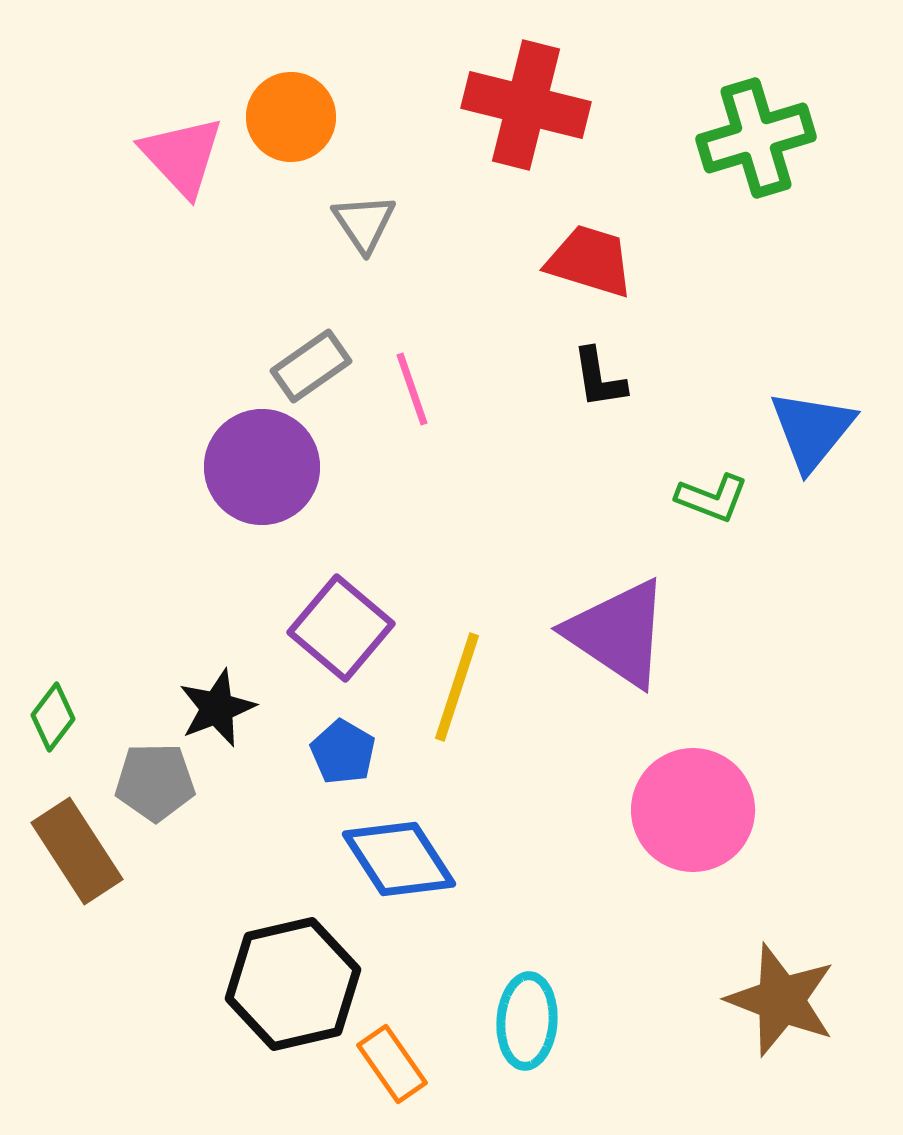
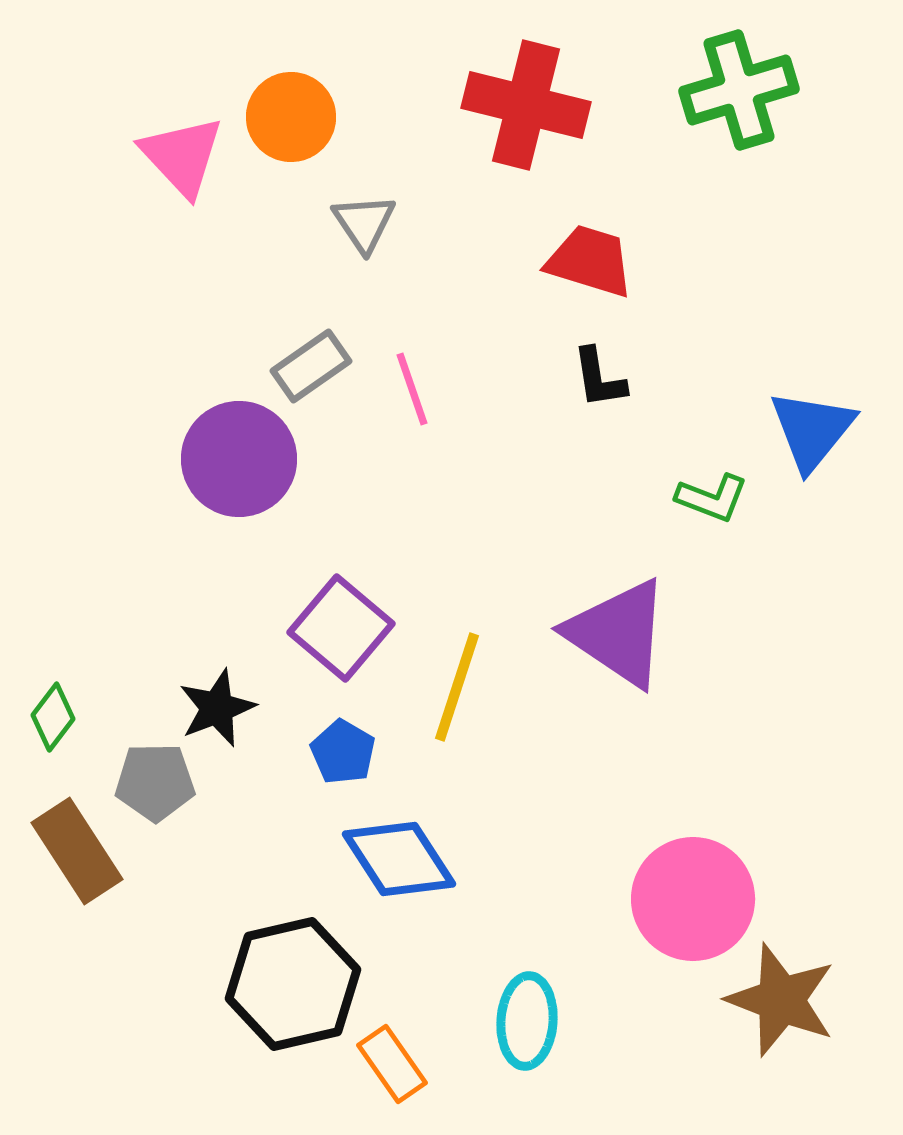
green cross: moved 17 px left, 48 px up
purple circle: moved 23 px left, 8 px up
pink circle: moved 89 px down
